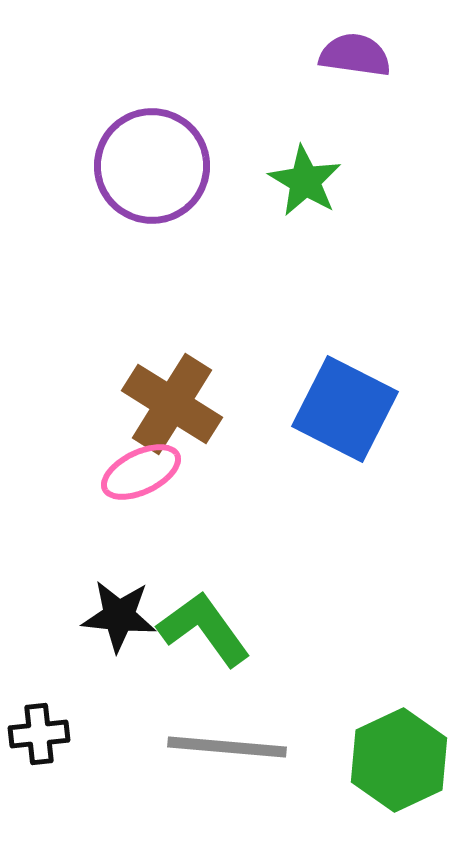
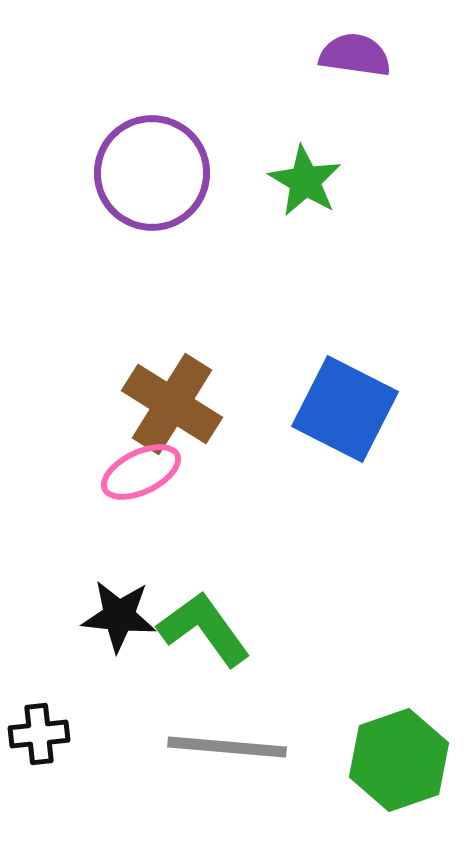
purple circle: moved 7 px down
green hexagon: rotated 6 degrees clockwise
